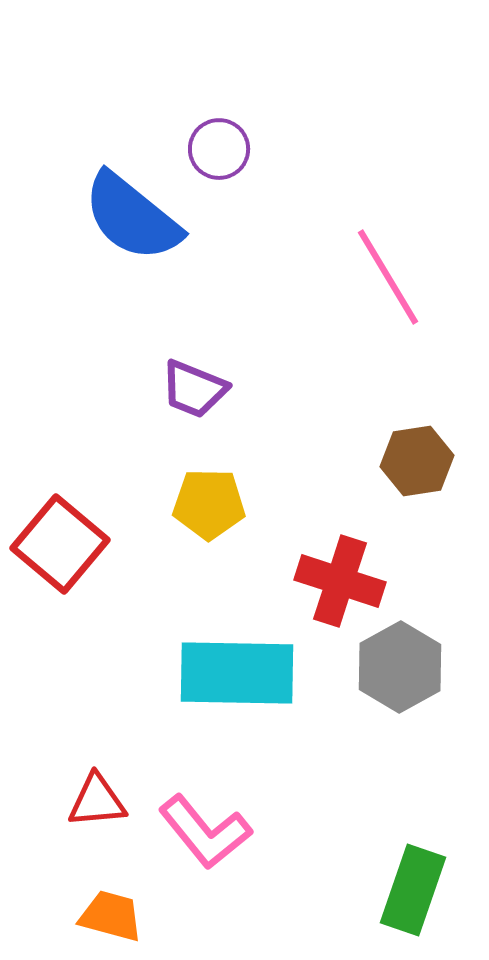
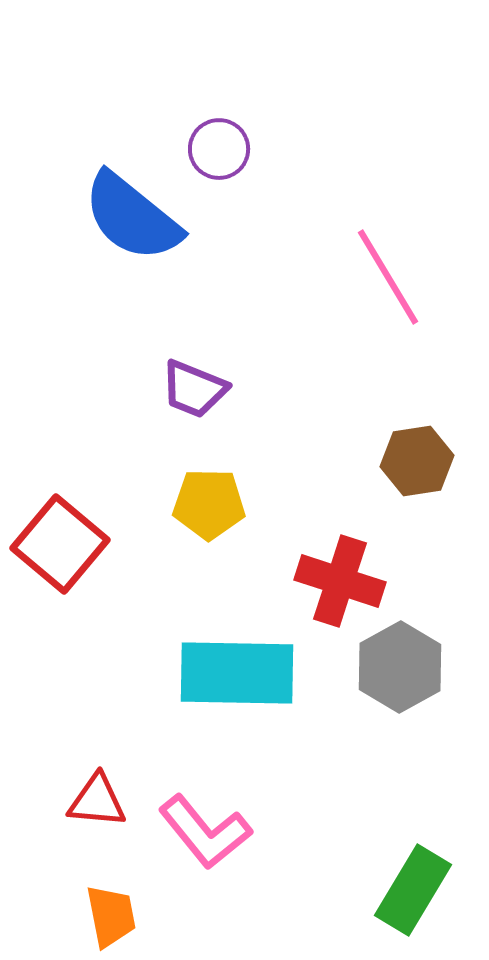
red triangle: rotated 10 degrees clockwise
green rectangle: rotated 12 degrees clockwise
orange trapezoid: rotated 64 degrees clockwise
